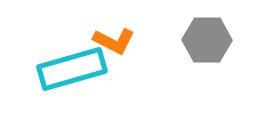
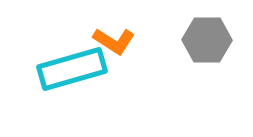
orange L-shape: rotated 6 degrees clockwise
